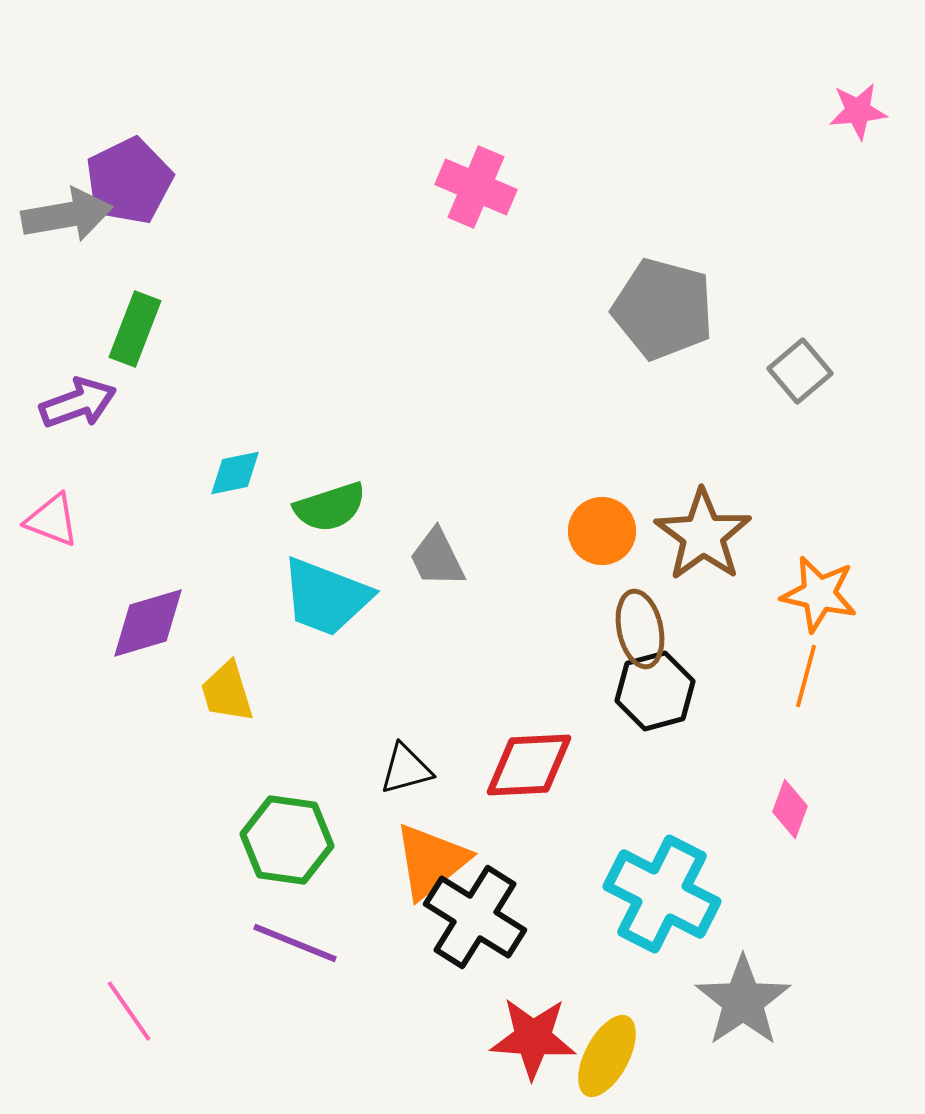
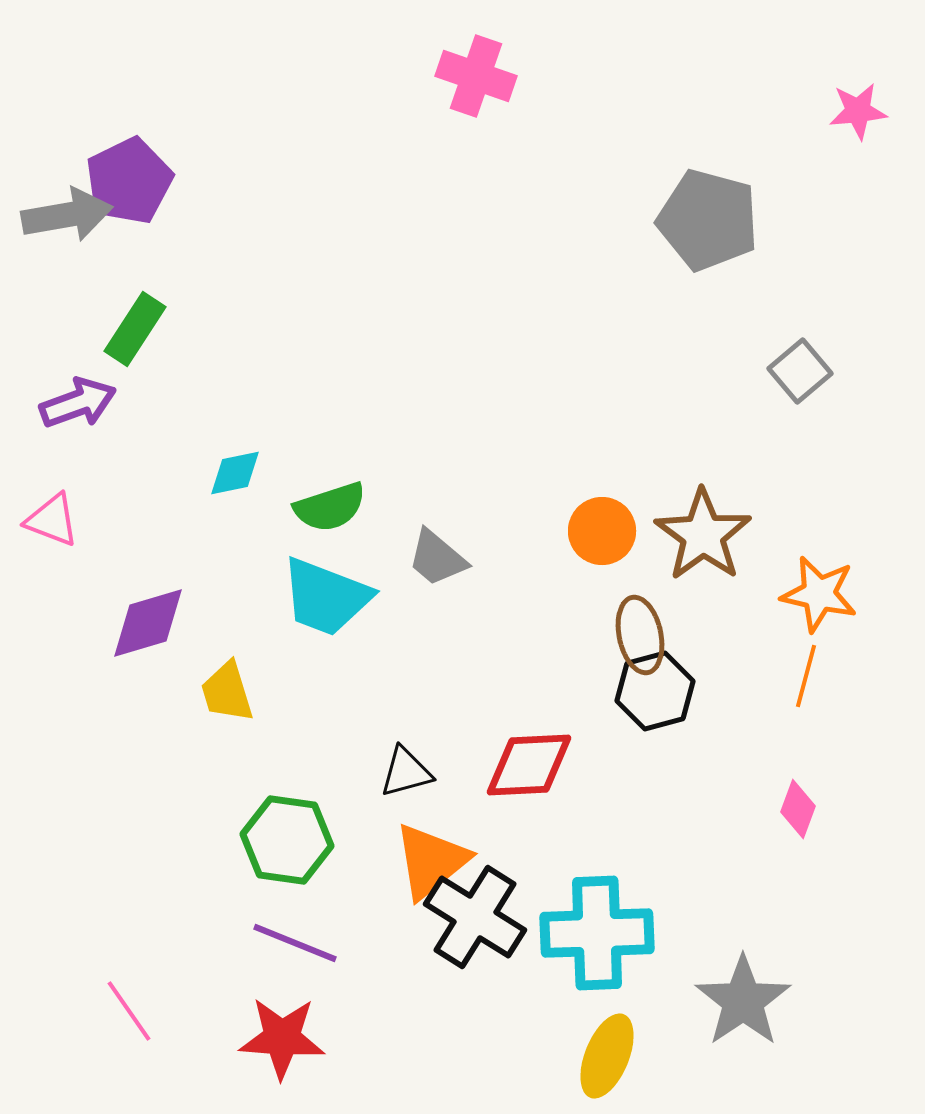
pink cross: moved 111 px up; rotated 4 degrees counterclockwise
gray pentagon: moved 45 px right, 89 px up
green rectangle: rotated 12 degrees clockwise
gray trapezoid: rotated 24 degrees counterclockwise
brown ellipse: moved 6 px down
black triangle: moved 3 px down
pink diamond: moved 8 px right
cyan cross: moved 65 px left, 39 px down; rotated 29 degrees counterclockwise
red star: moved 251 px left
yellow ellipse: rotated 6 degrees counterclockwise
